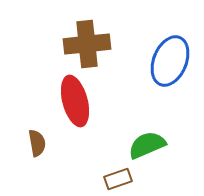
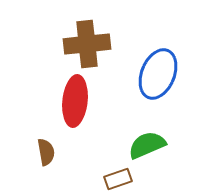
blue ellipse: moved 12 px left, 13 px down
red ellipse: rotated 21 degrees clockwise
brown semicircle: moved 9 px right, 9 px down
